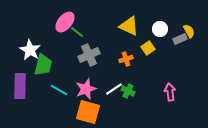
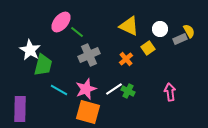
pink ellipse: moved 4 px left
orange cross: rotated 24 degrees counterclockwise
purple rectangle: moved 23 px down
